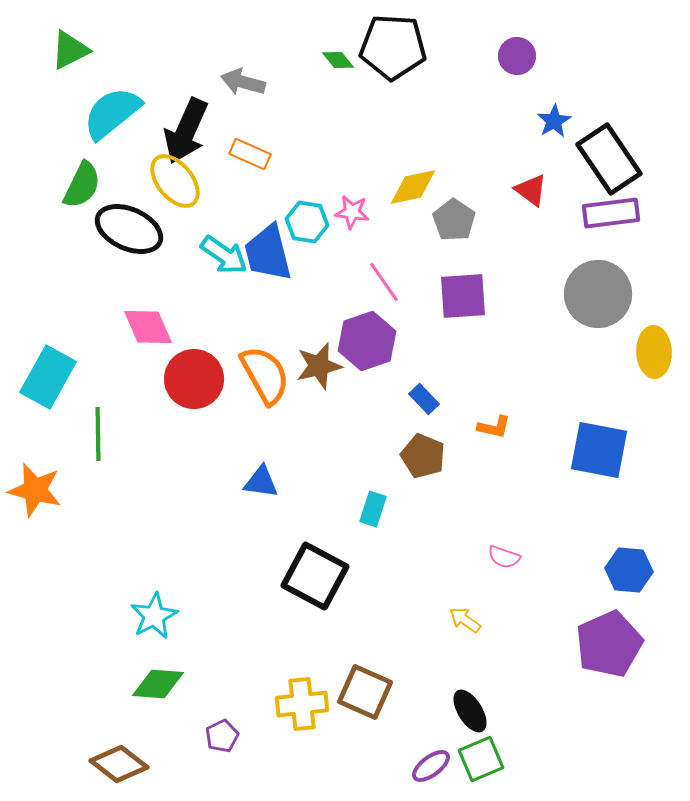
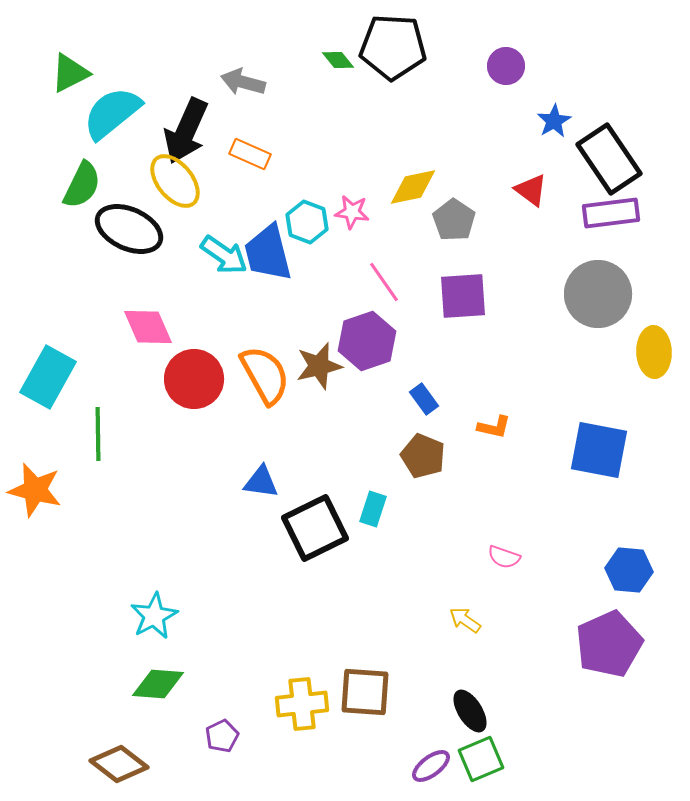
green triangle at (70, 50): moved 23 px down
purple circle at (517, 56): moved 11 px left, 10 px down
cyan hexagon at (307, 222): rotated 12 degrees clockwise
blue rectangle at (424, 399): rotated 8 degrees clockwise
black square at (315, 576): moved 48 px up; rotated 36 degrees clockwise
brown square at (365, 692): rotated 20 degrees counterclockwise
